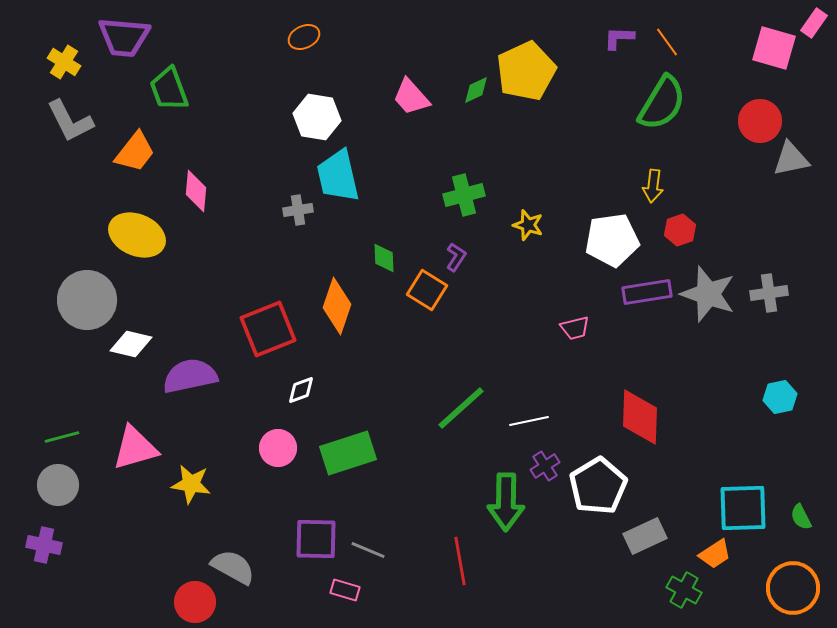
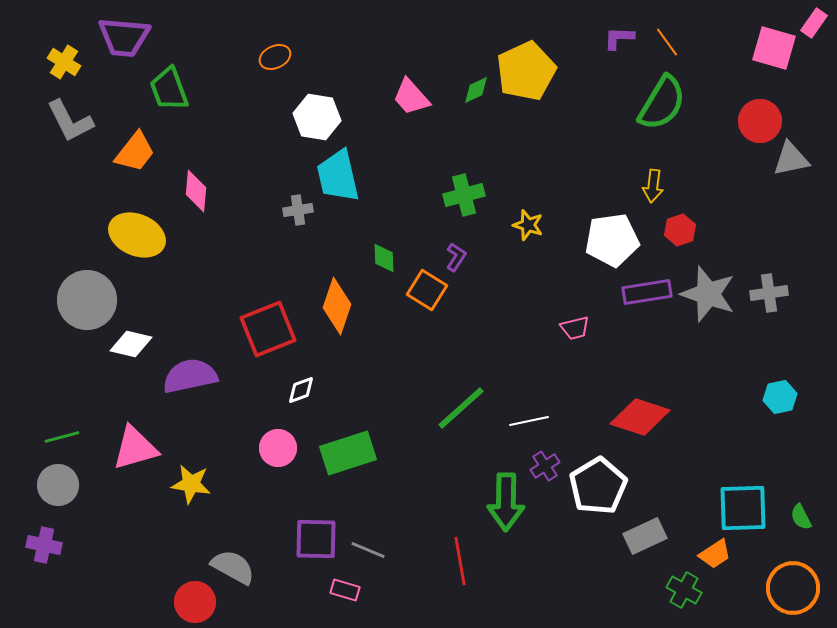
orange ellipse at (304, 37): moved 29 px left, 20 px down
red diamond at (640, 417): rotated 74 degrees counterclockwise
